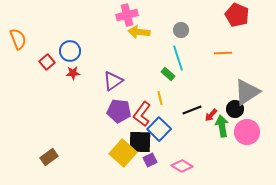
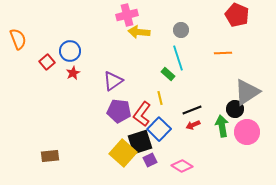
red star: rotated 24 degrees counterclockwise
red arrow: moved 18 px left, 10 px down; rotated 24 degrees clockwise
black square: rotated 20 degrees counterclockwise
brown rectangle: moved 1 px right, 1 px up; rotated 30 degrees clockwise
